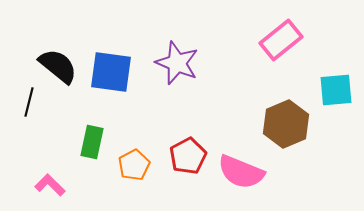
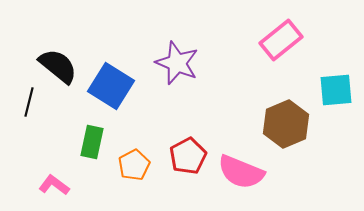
blue square: moved 14 px down; rotated 24 degrees clockwise
pink L-shape: moved 4 px right; rotated 8 degrees counterclockwise
